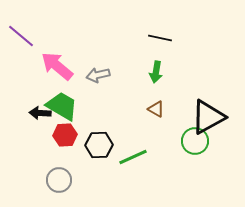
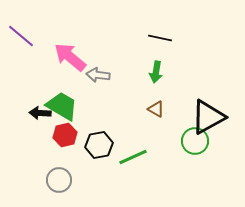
pink arrow: moved 13 px right, 9 px up
gray arrow: rotated 20 degrees clockwise
red hexagon: rotated 10 degrees counterclockwise
black hexagon: rotated 8 degrees counterclockwise
